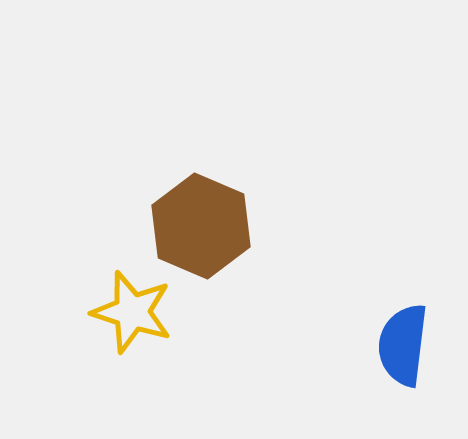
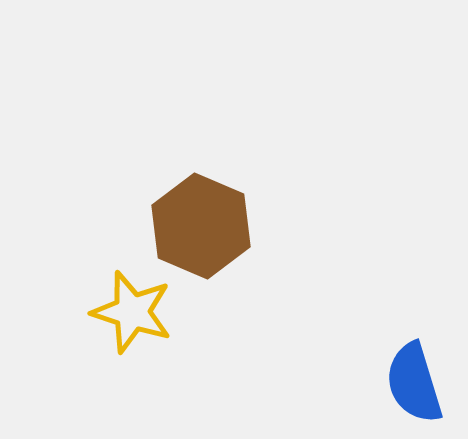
blue semicircle: moved 11 px right, 38 px down; rotated 24 degrees counterclockwise
